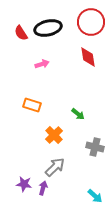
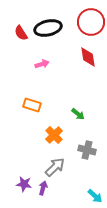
gray cross: moved 8 px left, 3 px down
